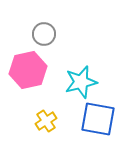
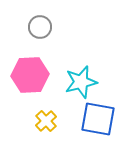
gray circle: moved 4 px left, 7 px up
pink hexagon: moved 2 px right, 5 px down; rotated 9 degrees clockwise
yellow cross: rotated 10 degrees counterclockwise
